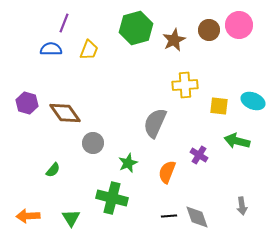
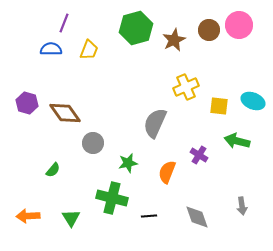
yellow cross: moved 1 px right, 2 px down; rotated 20 degrees counterclockwise
green star: rotated 12 degrees clockwise
black line: moved 20 px left
